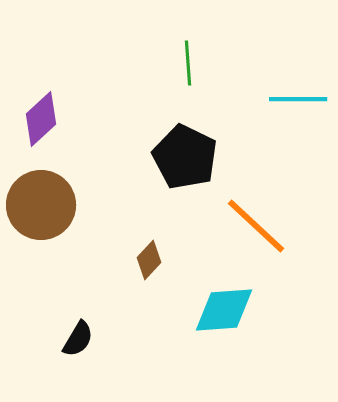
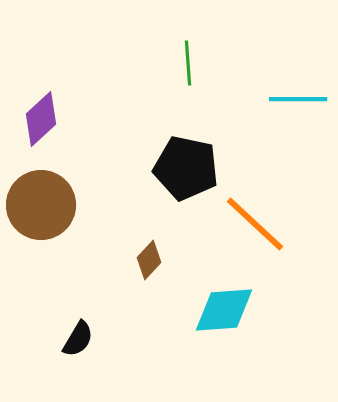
black pentagon: moved 1 px right, 11 px down; rotated 14 degrees counterclockwise
orange line: moved 1 px left, 2 px up
